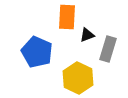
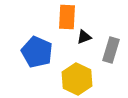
black triangle: moved 3 px left, 2 px down
gray rectangle: moved 3 px right, 1 px down
yellow hexagon: moved 1 px left, 1 px down
